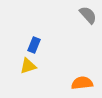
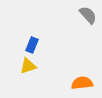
blue rectangle: moved 2 px left
